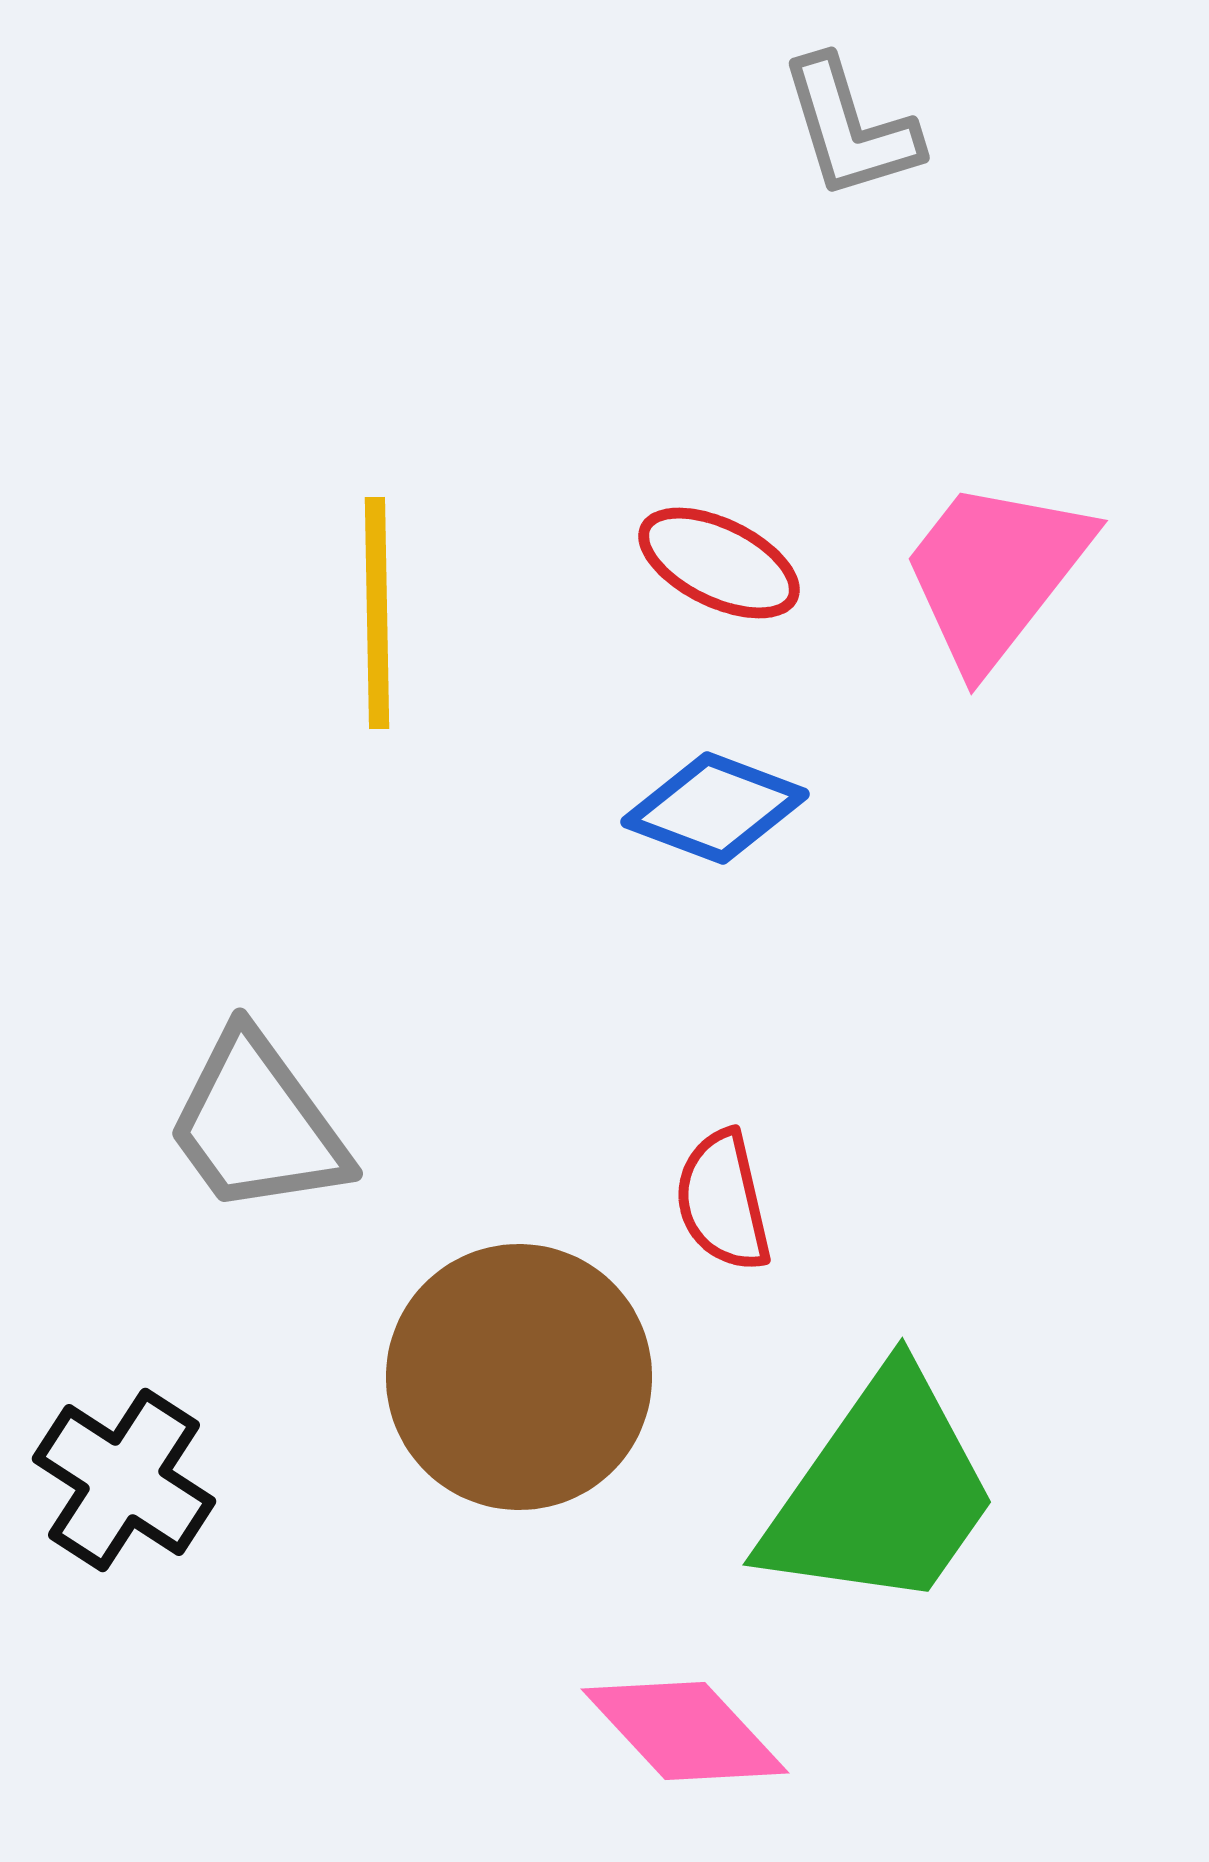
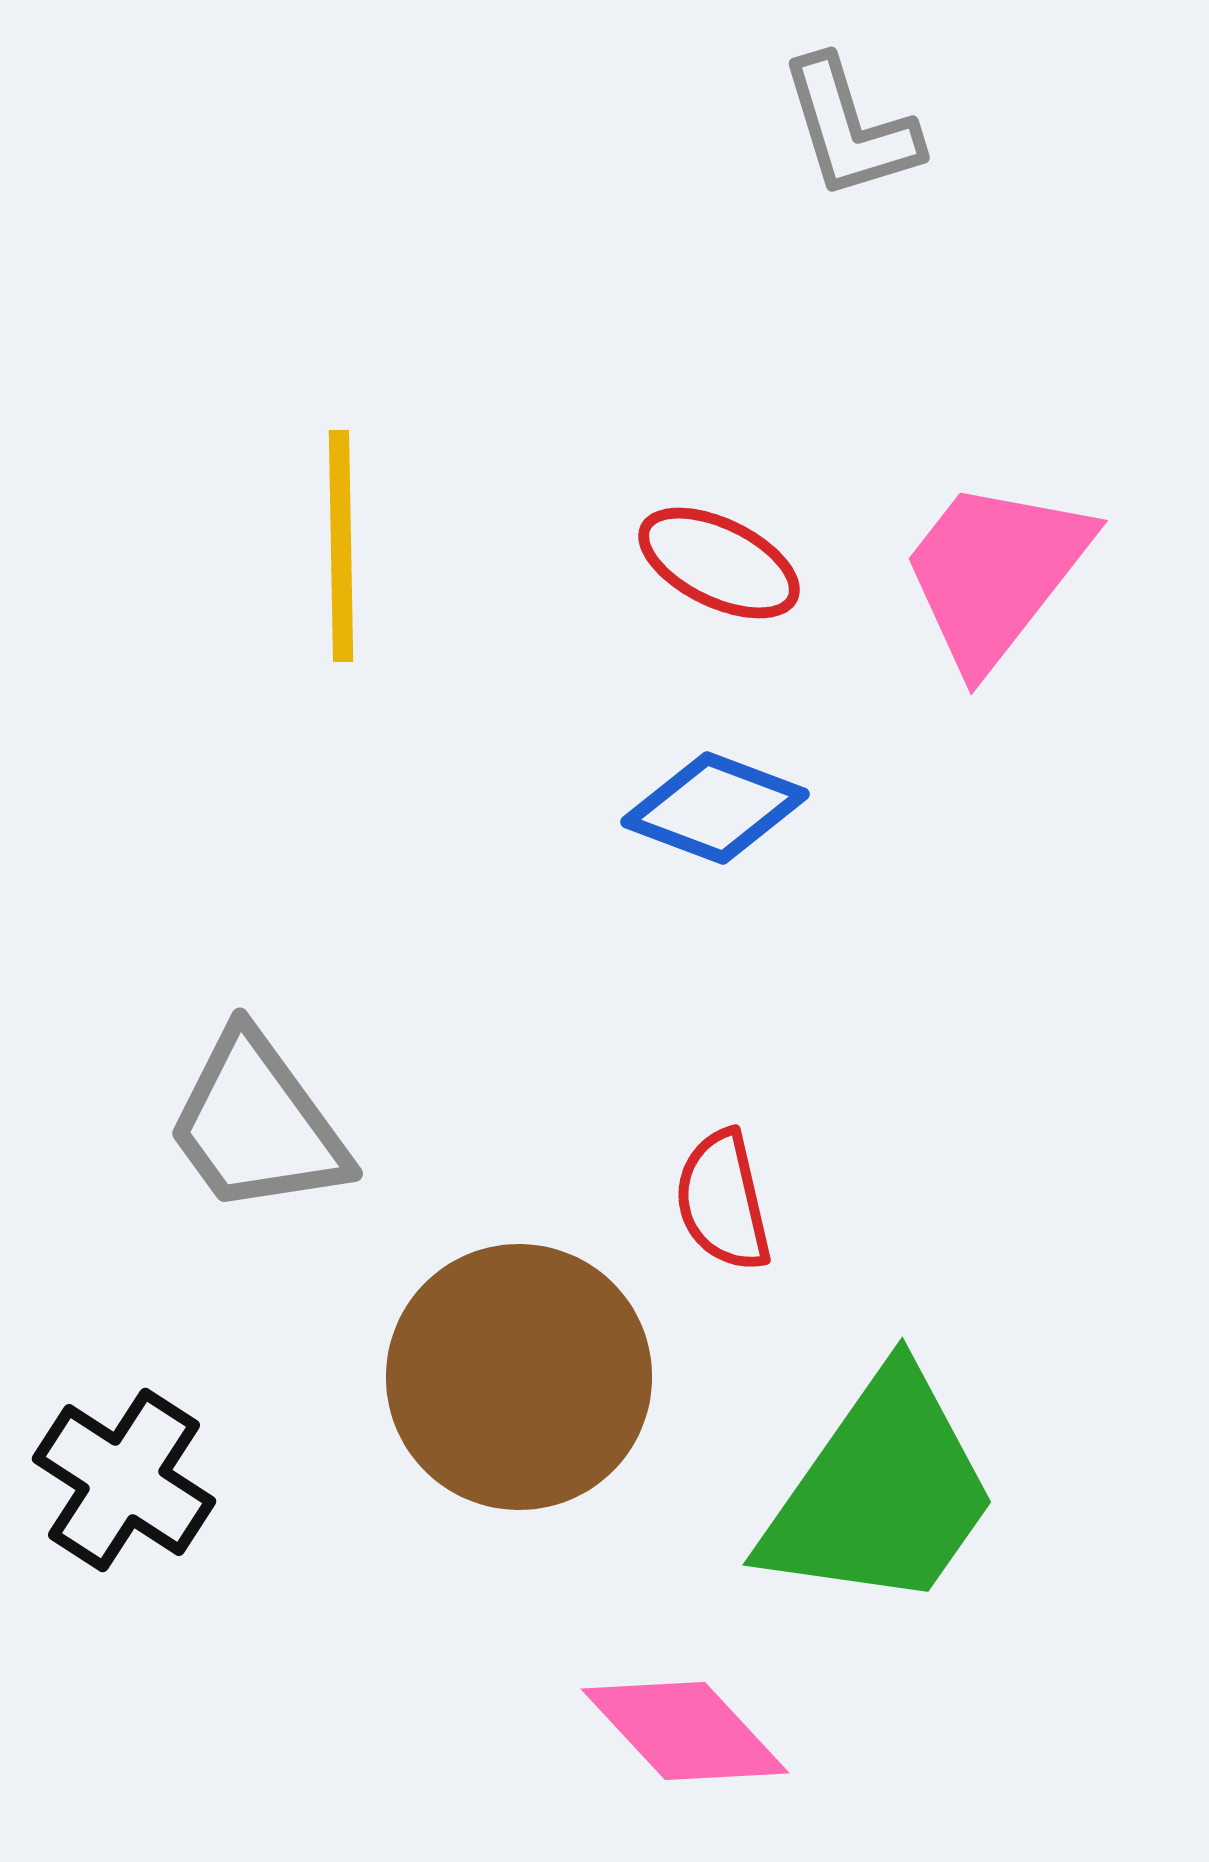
yellow line: moved 36 px left, 67 px up
